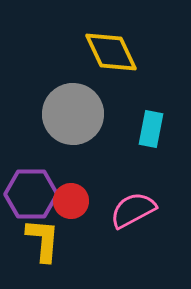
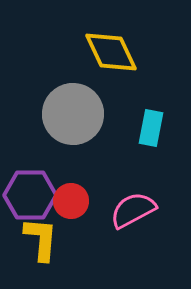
cyan rectangle: moved 1 px up
purple hexagon: moved 1 px left, 1 px down
yellow L-shape: moved 2 px left, 1 px up
